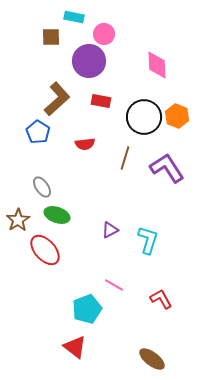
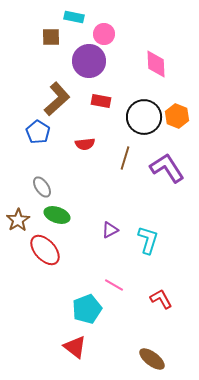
pink diamond: moved 1 px left, 1 px up
